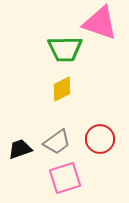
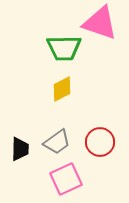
green trapezoid: moved 1 px left, 1 px up
red circle: moved 3 px down
black trapezoid: rotated 110 degrees clockwise
pink square: moved 1 px right, 1 px down; rotated 8 degrees counterclockwise
